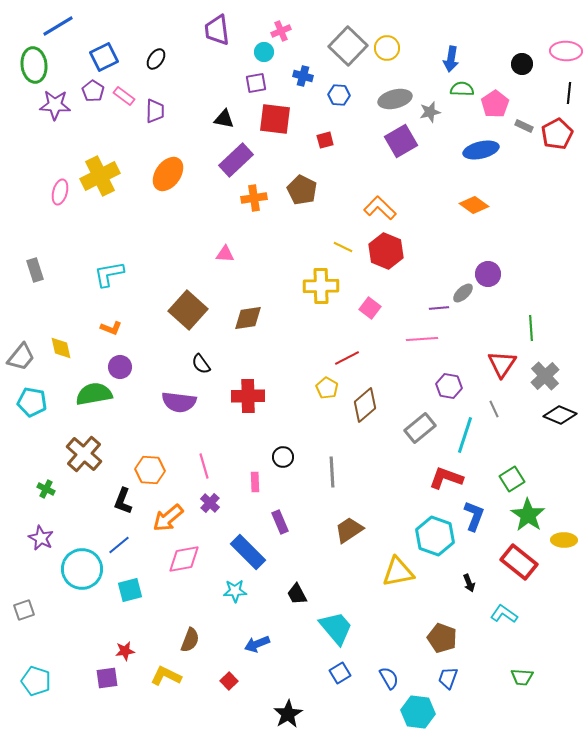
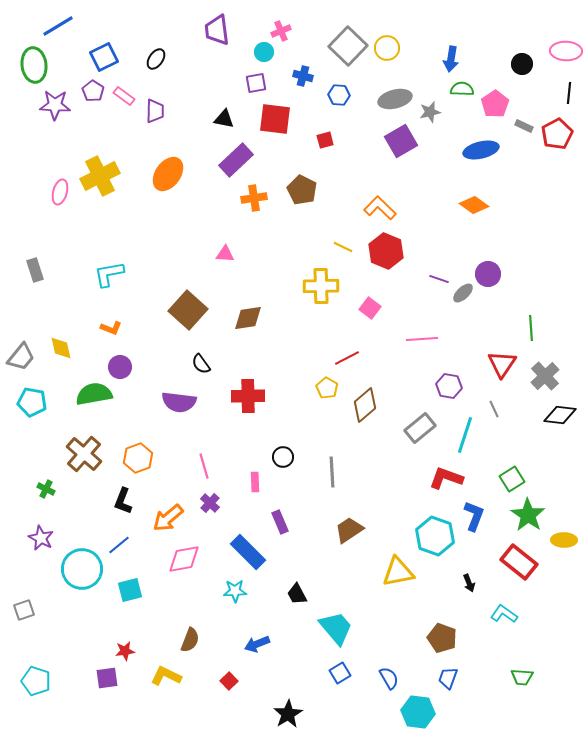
purple line at (439, 308): moved 29 px up; rotated 24 degrees clockwise
black diamond at (560, 415): rotated 16 degrees counterclockwise
orange hexagon at (150, 470): moved 12 px left, 12 px up; rotated 24 degrees counterclockwise
